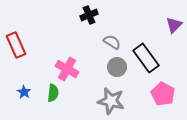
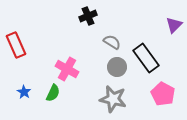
black cross: moved 1 px left, 1 px down
green semicircle: rotated 18 degrees clockwise
gray star: moved 2 px right, 2 px up
